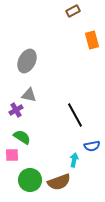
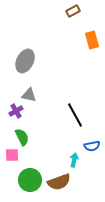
gray ellipse: moved 2 px left
purple cross: moved 1 px down
green semicircle: rotated 30 degrees clockwise
